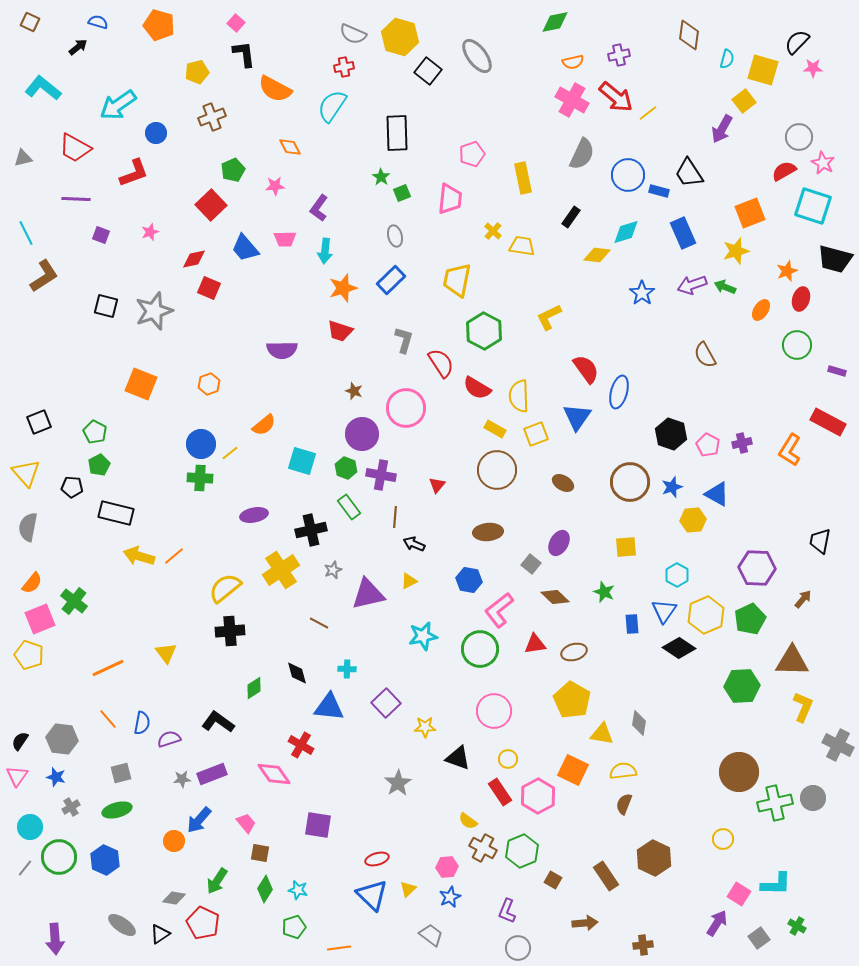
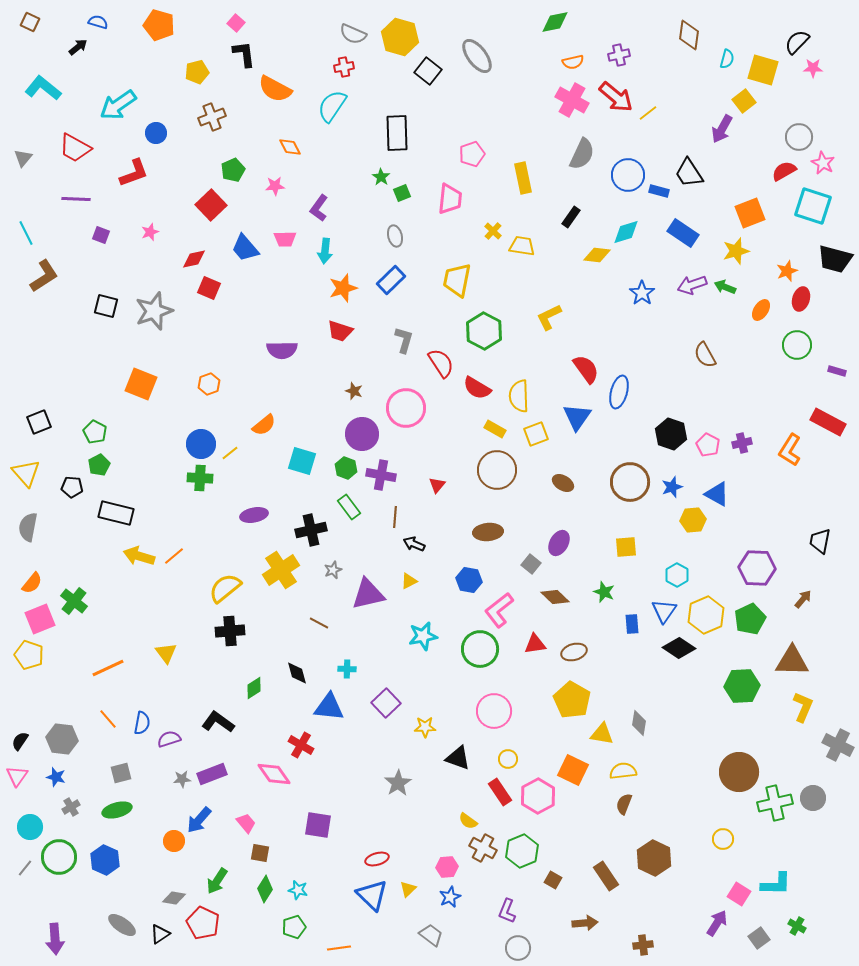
gray triangle at (23, 158): rotated 36 degrees counterclockwise
blue rectangle at (683, 233): rotated 32 degrees counterclockwise
